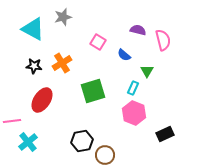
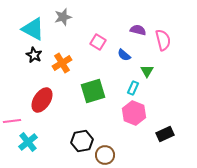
black star: moved 11 px up; rotated 21 degrees clockwise
